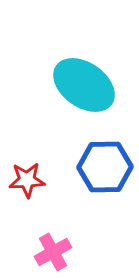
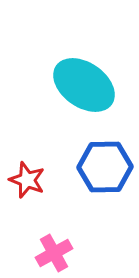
red star: rotated 24 degrees clockwise
pink cross: moved 1 px right, 1 px down
